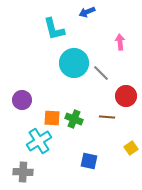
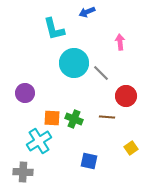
purple circle: moved 3 px right, 7 px up
